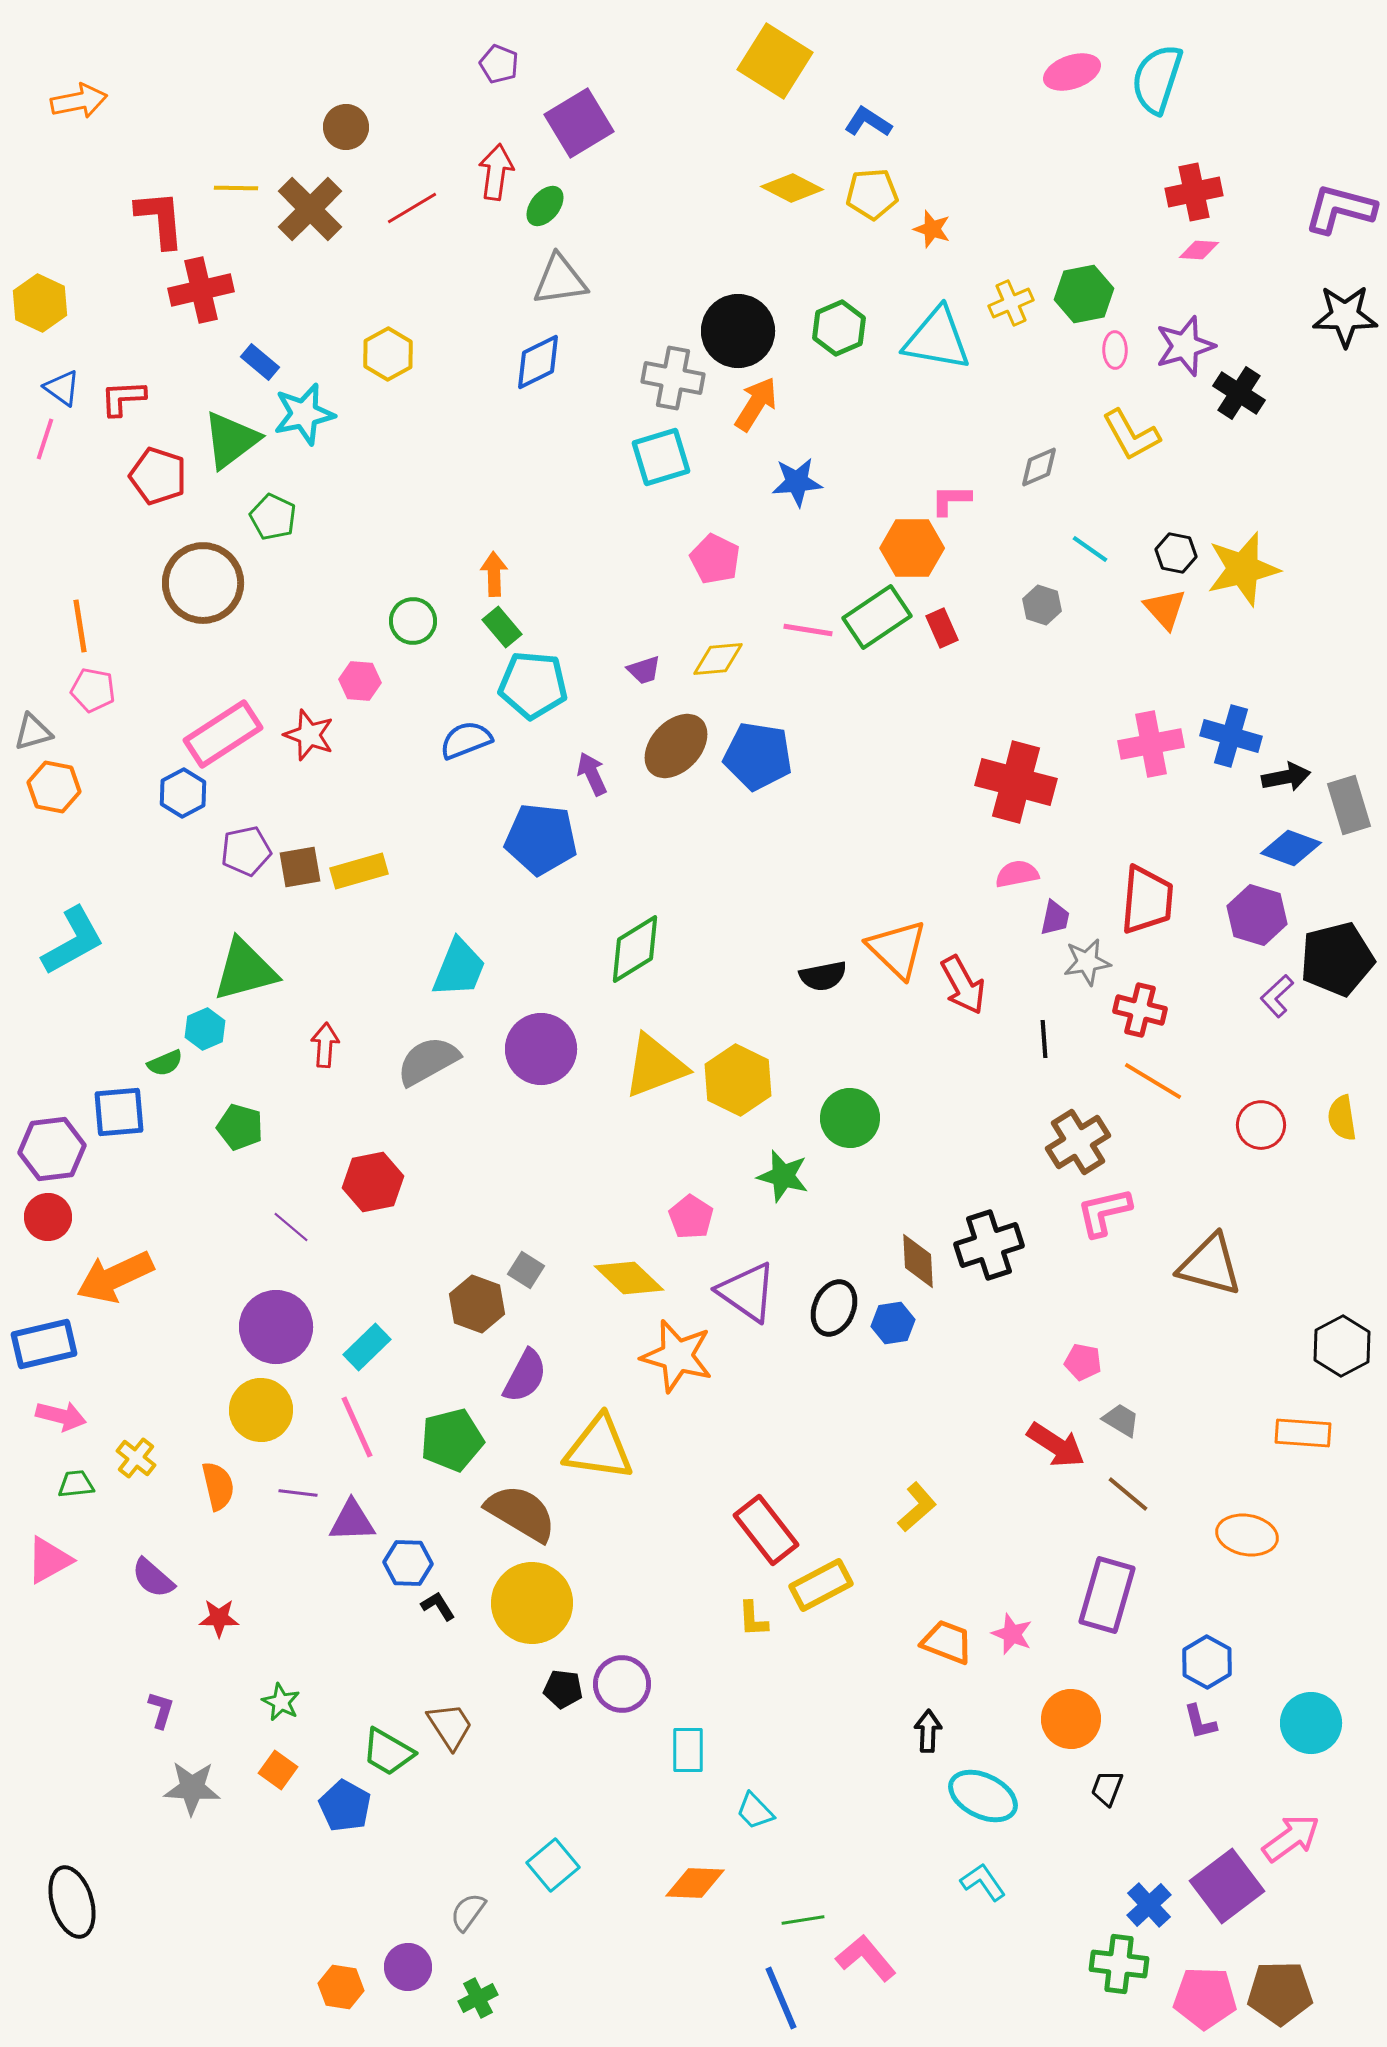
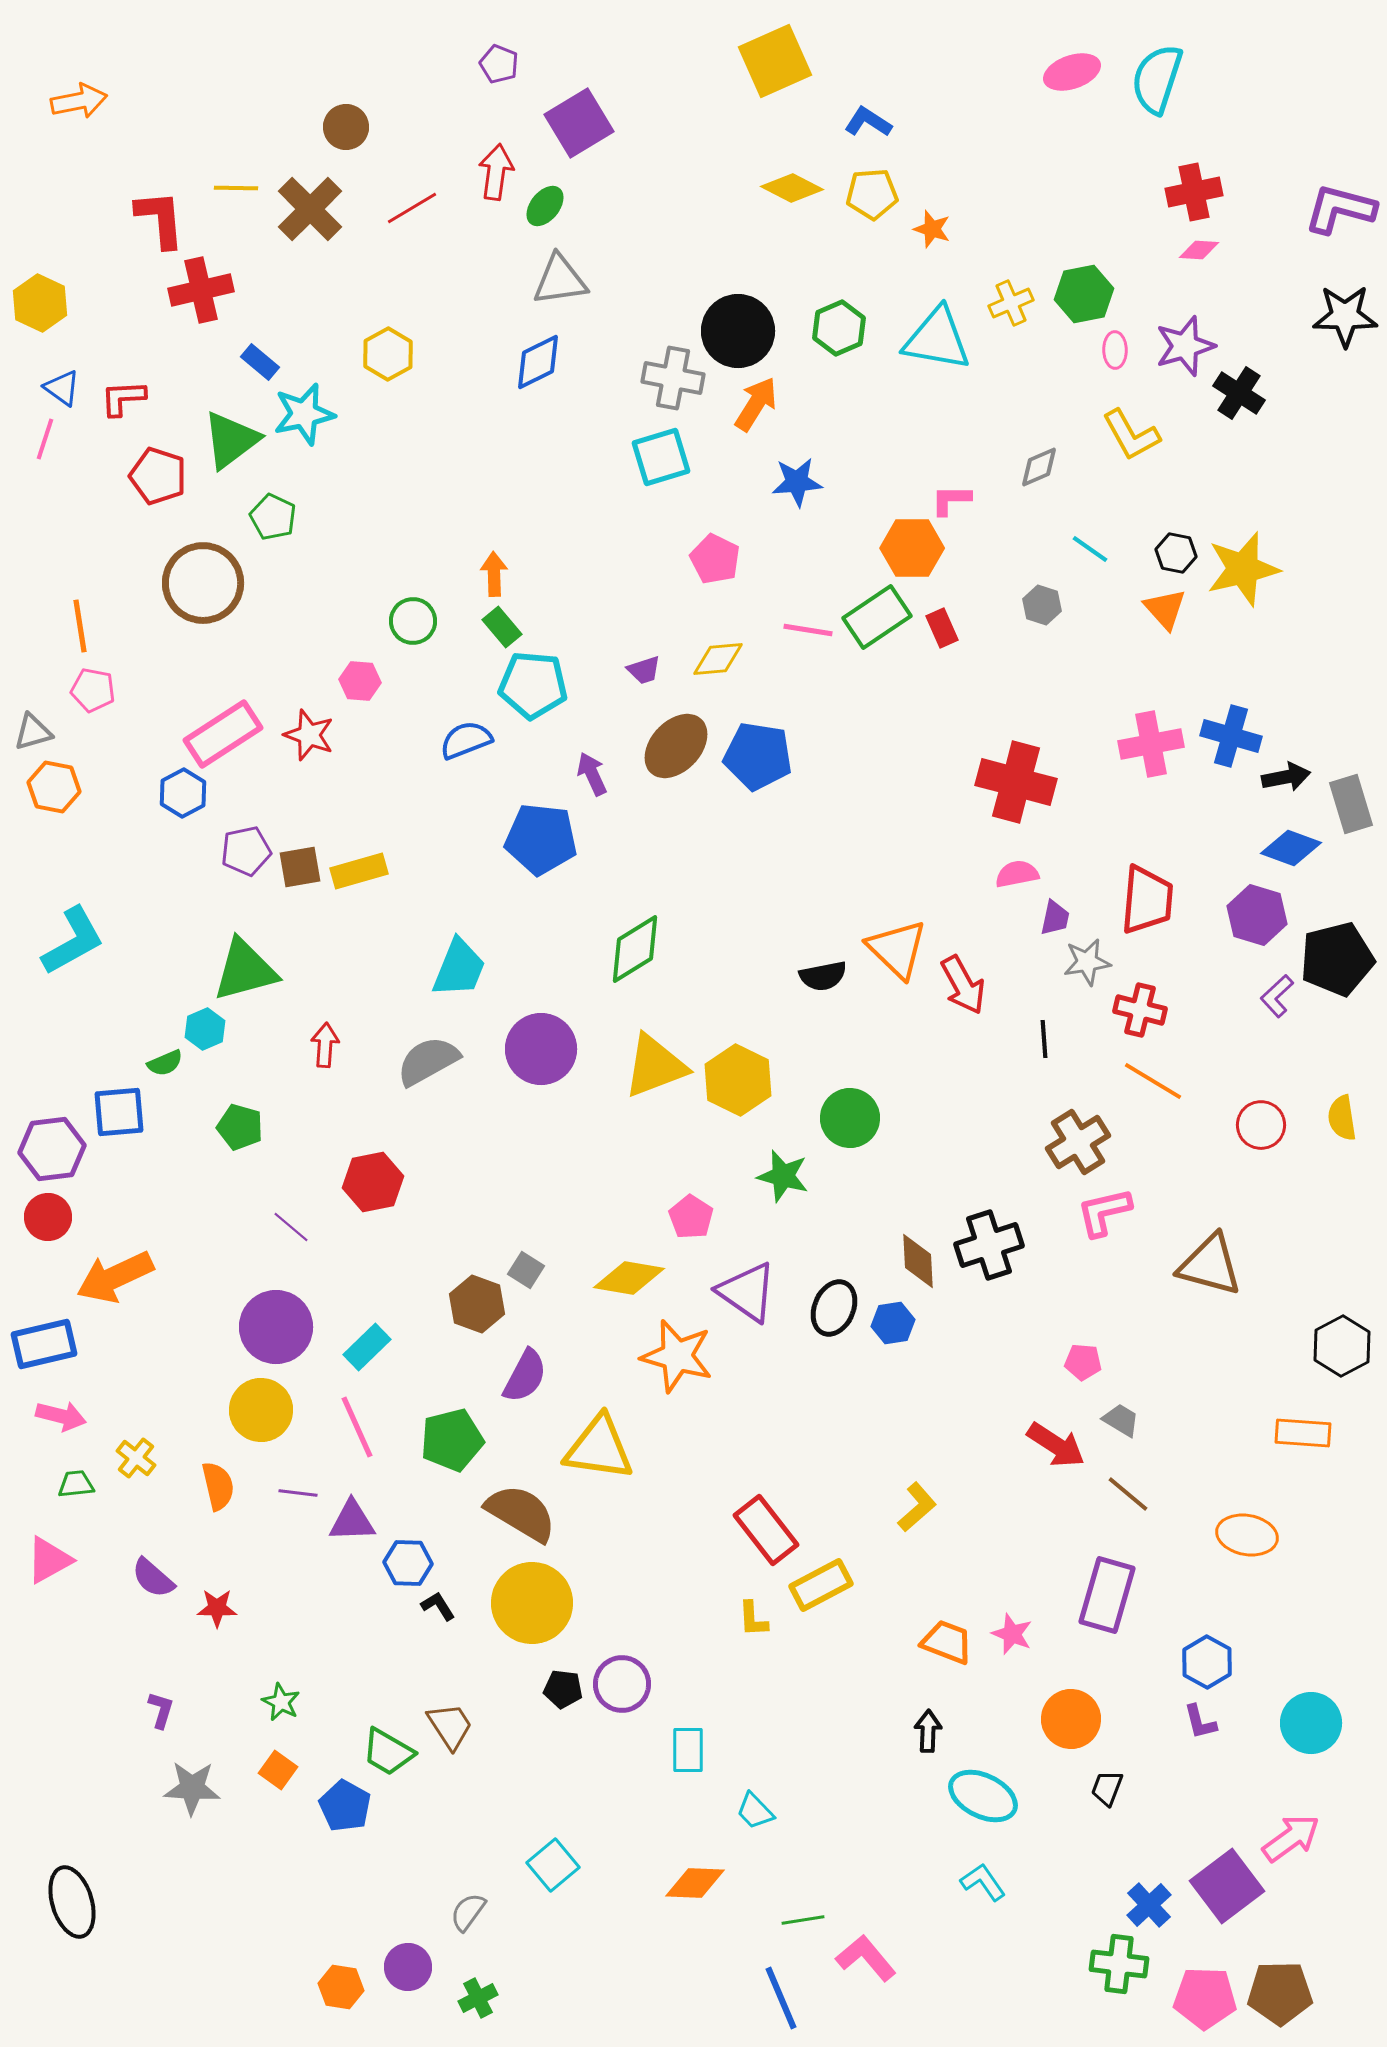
yellow square at (775, 61): rotated 34 degrees clockwise
gray rectangle at (1349, 805): moved 2 px right, 1 px up
yellow diamond at (629, 1278): rotated 34 degrees counterclockwise
pink pentagon at (1083, 1362): rotated 6 degrees counterclockwise
red star at (219, 1618): moved 2 px left, 10 px up
